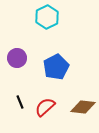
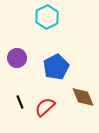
brown diamond: moved 10 px up; rotated 60 degrees clockwise
